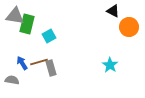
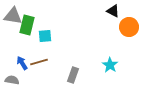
gray triangle: moved 2 px left
green rectangle: moved 1 px down
cyan square: moved 4 px left; rotated 24 degrees clockwise
gray rectangle: moved 22 px right, 7 px down; rotated 35 degrees clockwise
